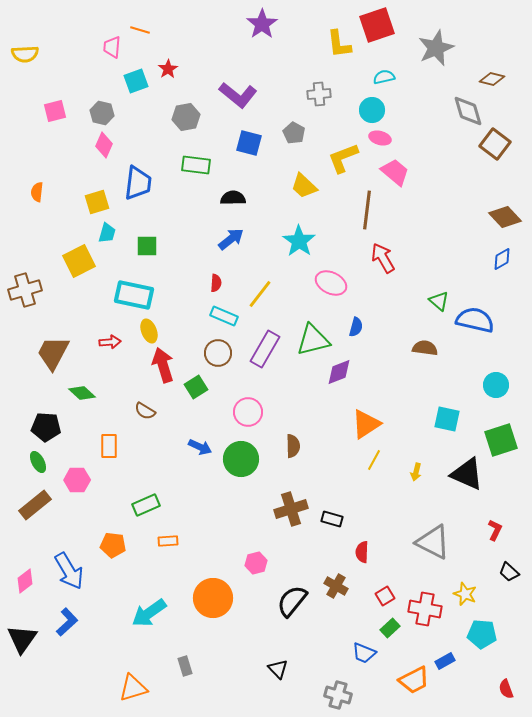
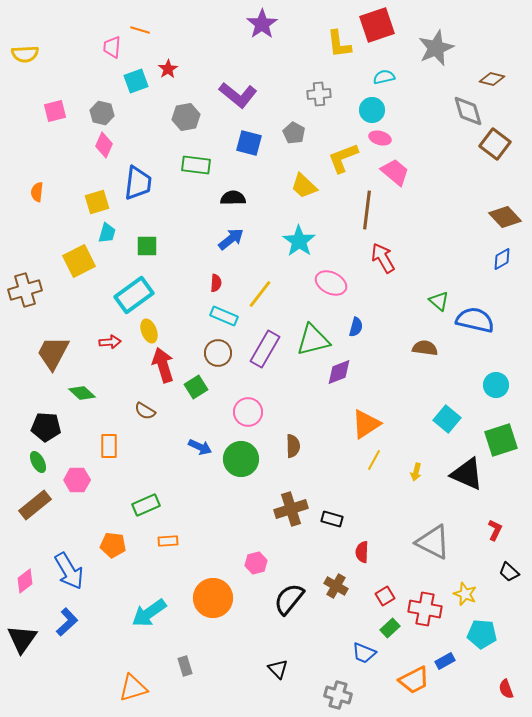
cyan rectangle at (134, 295): rotated 48 degrees counterclockwise
cyan square at (447, 419): rotated 28 degrees clockwise
black semicircle at (292, 601): moved 3 px left, 2 px up
